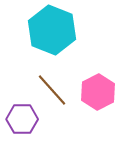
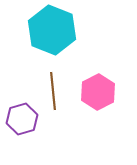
brown line: moved 1 px right, 1 px down; rotated 36 degrees clockwise
purple hexagon: rotated 16 degrees counterclockwise
